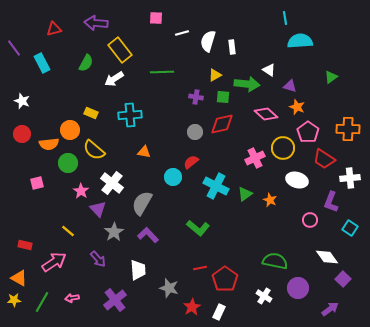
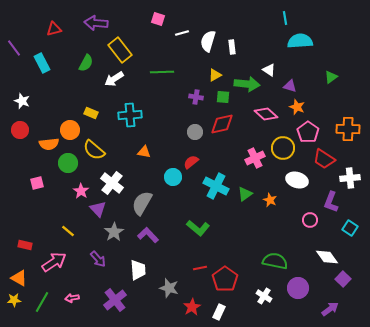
pink square at (156, 18): moved 2 px right, 1 px down; rotated 16 degrees clockwise
red circle at (22, 134): moved 2 px left, 4 px up
